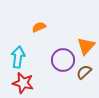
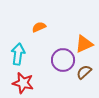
orange triangle: moved 2 px left, 2 px up; rotated 24 degrees clockwise
cyan arrow: moved 3 px up
